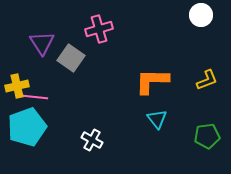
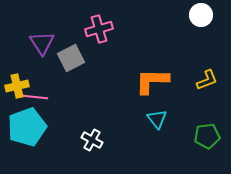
gray square: rotated 28 degrees clockwise
